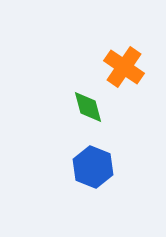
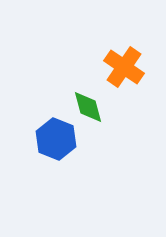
blue hexagon: moved 37 px left, 28 px up
